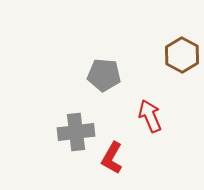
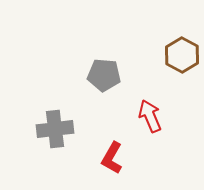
gray cross: moved 21 px left, 3 px up
